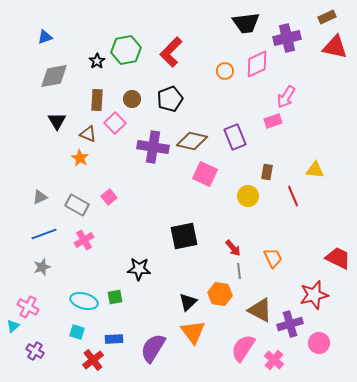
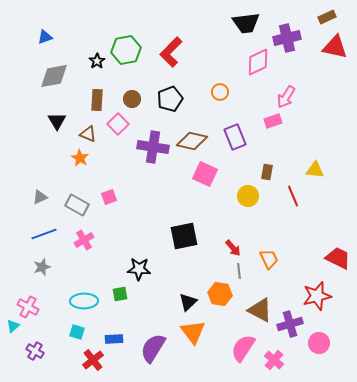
pink diamond at (257, 64): moved 1 px right, 2 px up
orange circle at (225, 71): moved 5 px left, 21 px down
pink square at (115, 123): moved 3 px right, 1 px down
pink square at (109, 197): rotated 21 degrees clockwise
orange trapezoid at (273, 258): moved 4 px left, 1 px down
red star at (314, 295): moved 3 px right, 1 px down
green square at (115, 297): moved 5 px right, 3 px up
cyan ellipse at (84, 301): rotated 16 degrees counterclockwise
